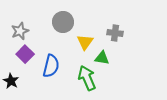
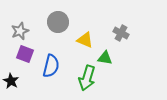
gray circle: moved 5 px left
gray cross: moved 6 px right; rotated 21 degrees clockwise
yellow triangle: moved 2 px up; rotated 42 degrees counterclockwise
purple square: rotated 24 degrees counterclockwise
green triangle: moved 3 px right
green arrow: rotated 140 degrees counterclockwise
